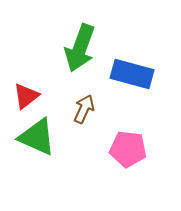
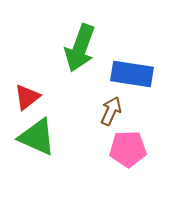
blue rectangle: rotated 6 degrees counterclockwise
red triangle: moved 1 px right, 1 px down
brown arrow: moved 27 px right, 2 px down
pink pentagon: rotated 9 degrees counterclockwise
